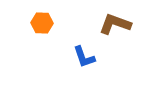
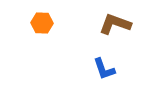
blue L-shape: moved 20 px right, 12 px down
